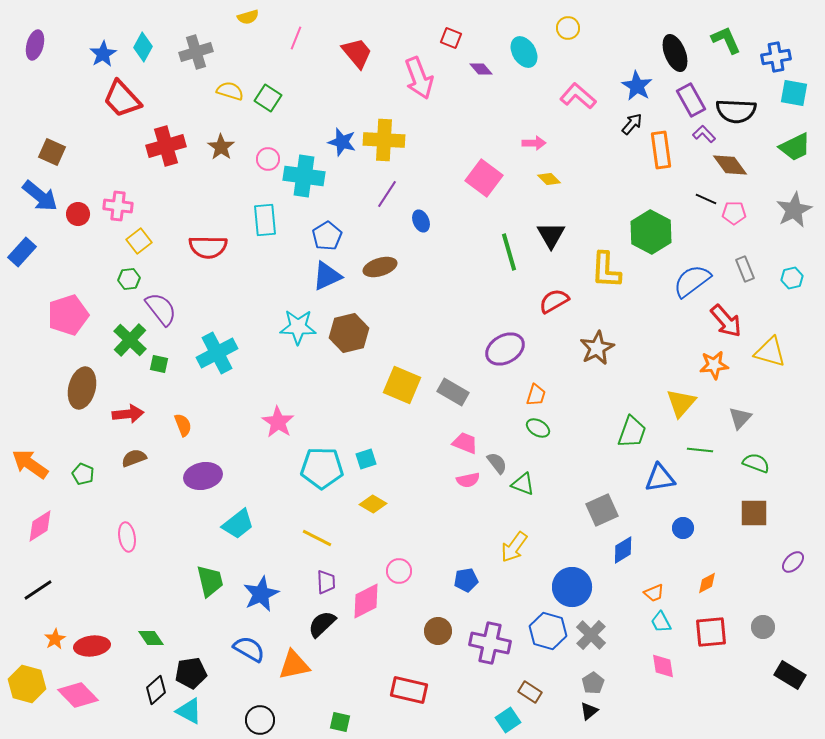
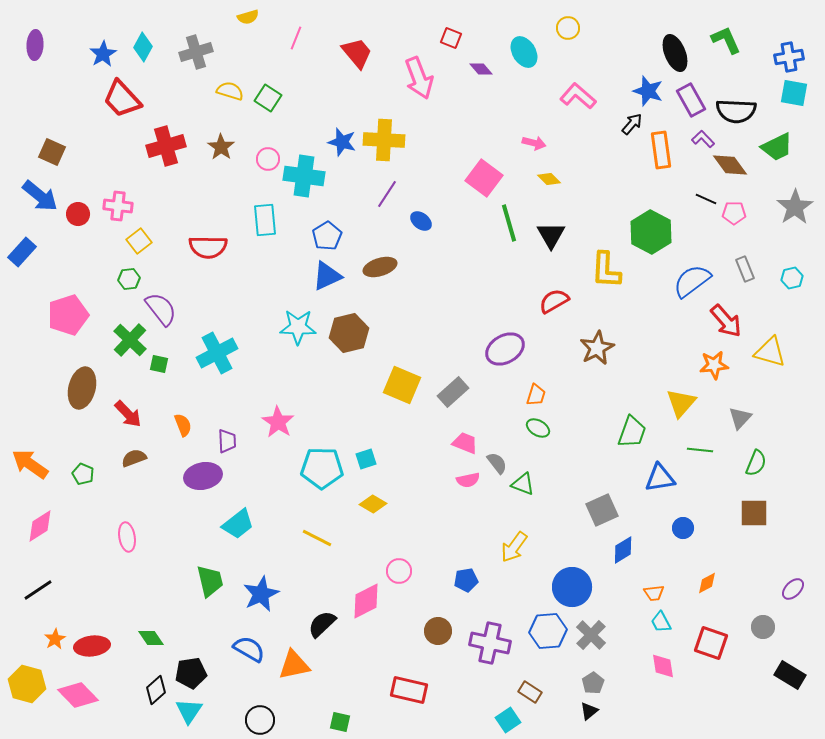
purple ellipse at (35, 45): rotated 12 degrees counterclockwise
blue cross at (776, 57): moved 13 px right
blue star at (637, 86): moved 11 px right, 5 px down; rotated 12 degrees counterclockwise
purple L-shape at (704, 134): moved 1 px left, 5 px down
pink arrow at (534, 143): rotated 15 degrees clockwise
green trapezoid at (795, 147): moved 18 px left
gray star at (794, 210): moved 1 px right, 3 px up; rotated 6 degrees counterclockwise
blue ellipse at (421, 221): rotated 30 degrees counterclockwise
green line at (509, 252): moved 29 px up
gray rectangle at (453, 392): rotated 72 degrees counterclockwise
red arrow at (128, 414): rotated 52 degrees clockwise
green semicircle at (756, 463): rotated 92 degrees clockwise
purple ellipse at (793, 562): moved 27 px down
purple trapezoid at (326, 582): moved 99 px left, 141 px up
orange trapezoid at (654, 593): rotated 15 degrees clockwise
blue hexagon at (548, 631): rotated 21 degrees counterclockwise
red square at (711, 632): moved 11 px down; rotated 24 degrees clockwise
cyan triangle at (189, 711): rotated 36 degrees clockwise
